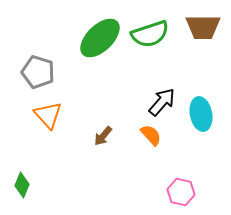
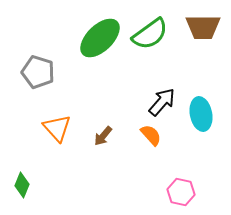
green semicircle: rotated 18 degrees counterclockwise
orange triangle: moved 9 px right, 13 px down
